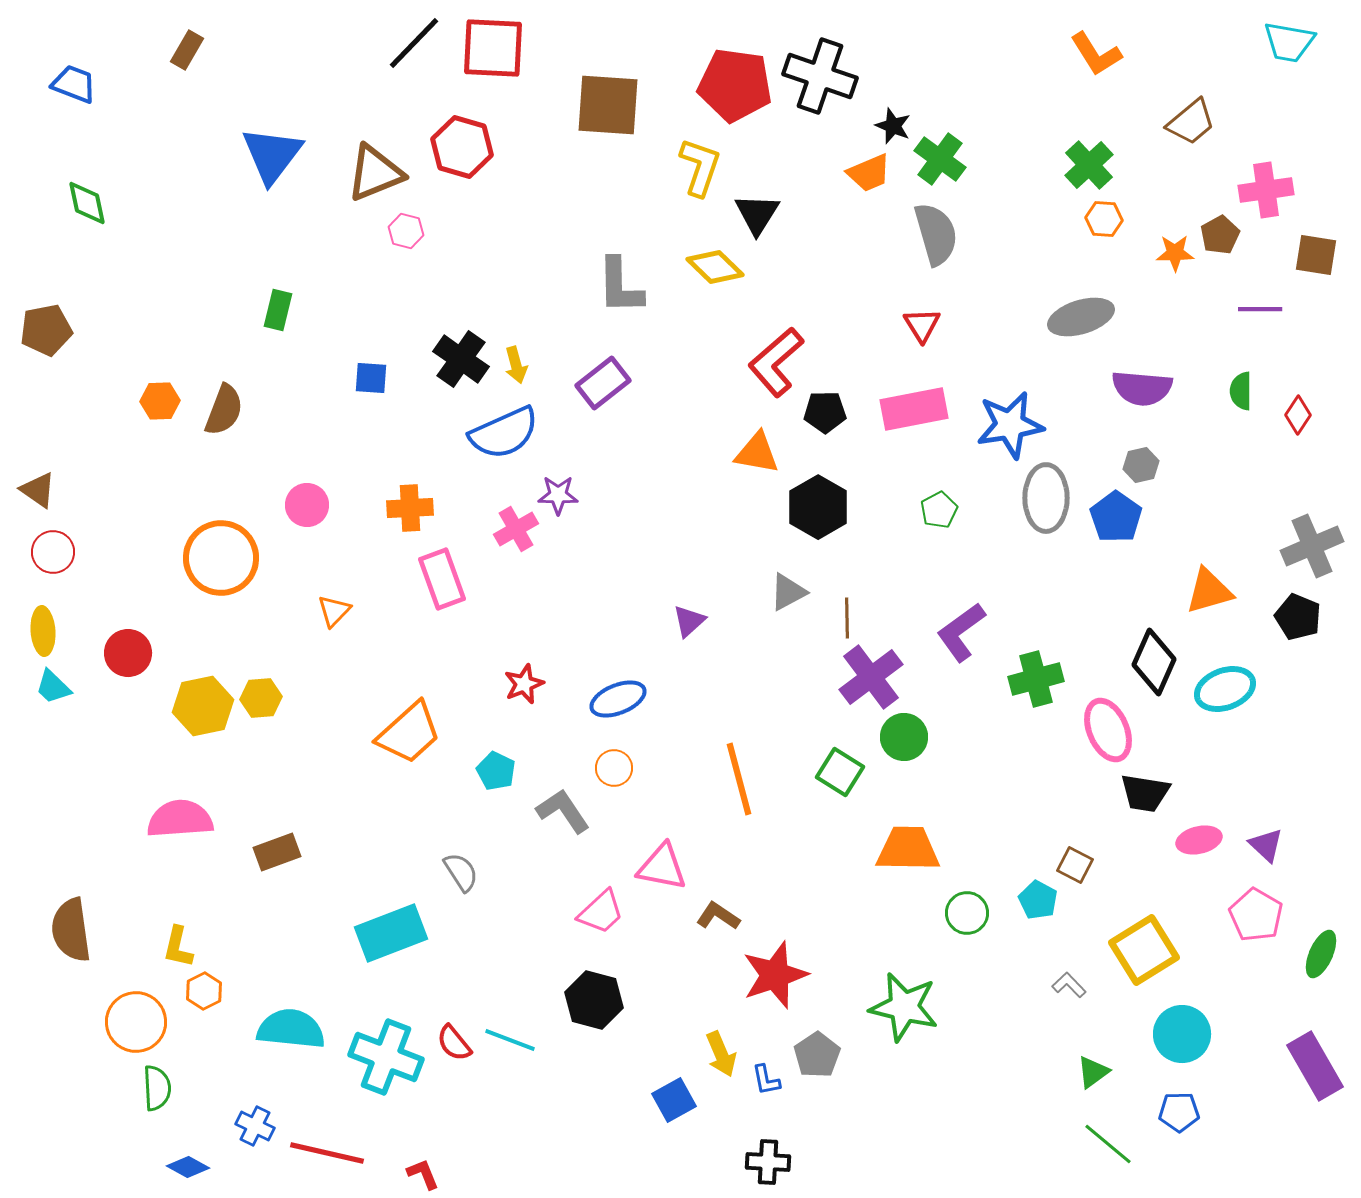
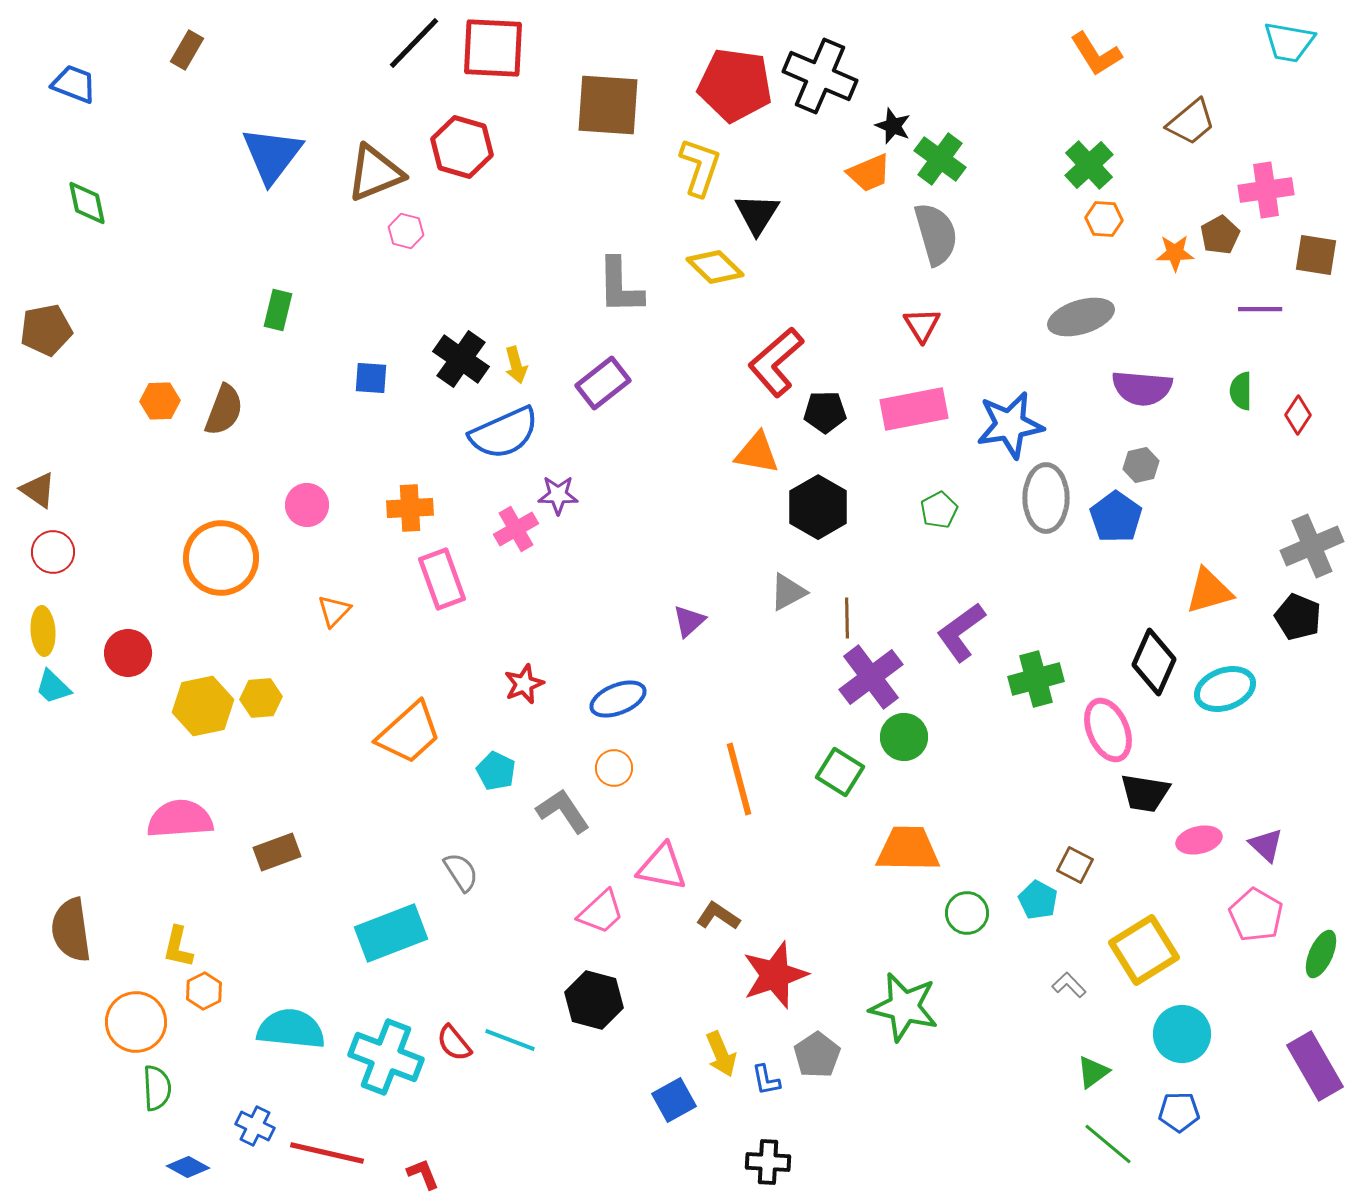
black cross at (820, 76): rotated 4 degrees clockwise
